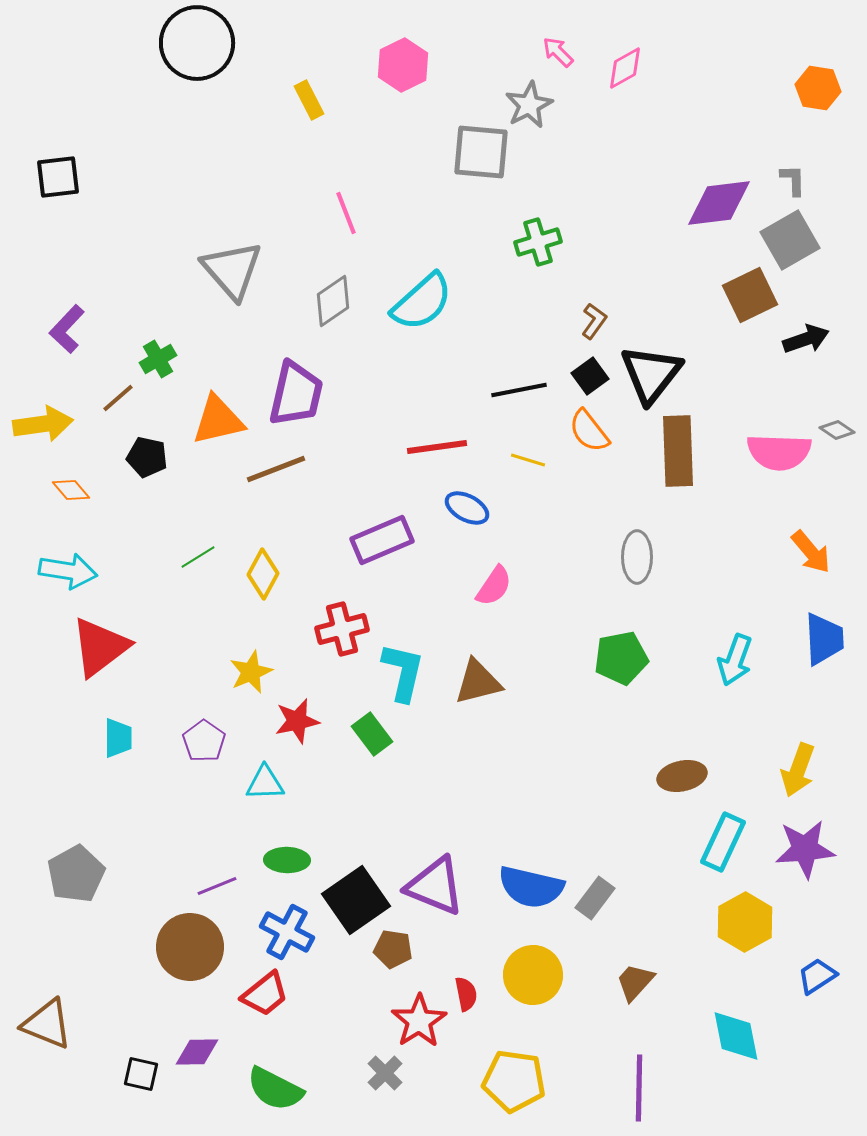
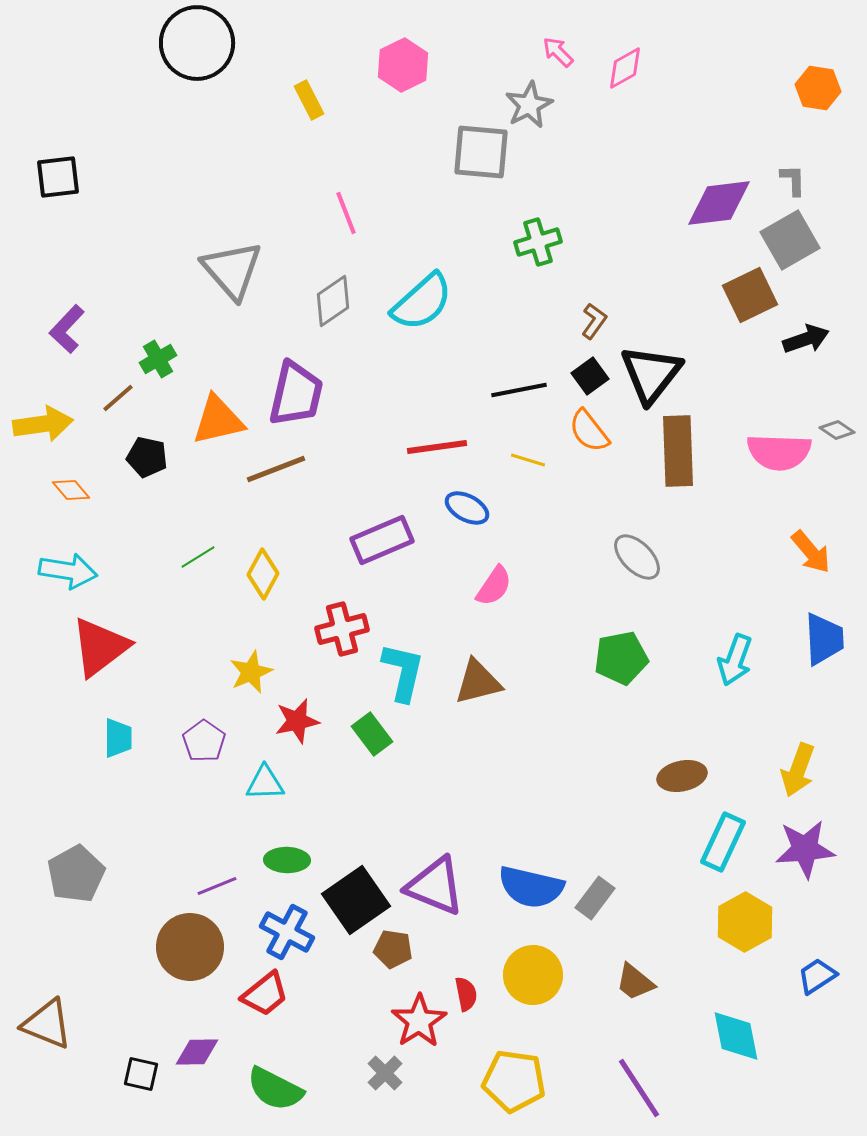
gray ellipse at (637, 557): rotated 45 degrees counterclockwise
brown trapezoid at (635, 982): rotated 93 degrees counterclockwise
purple line at (639, 1088): rotated 34 degrees counterclockwise
